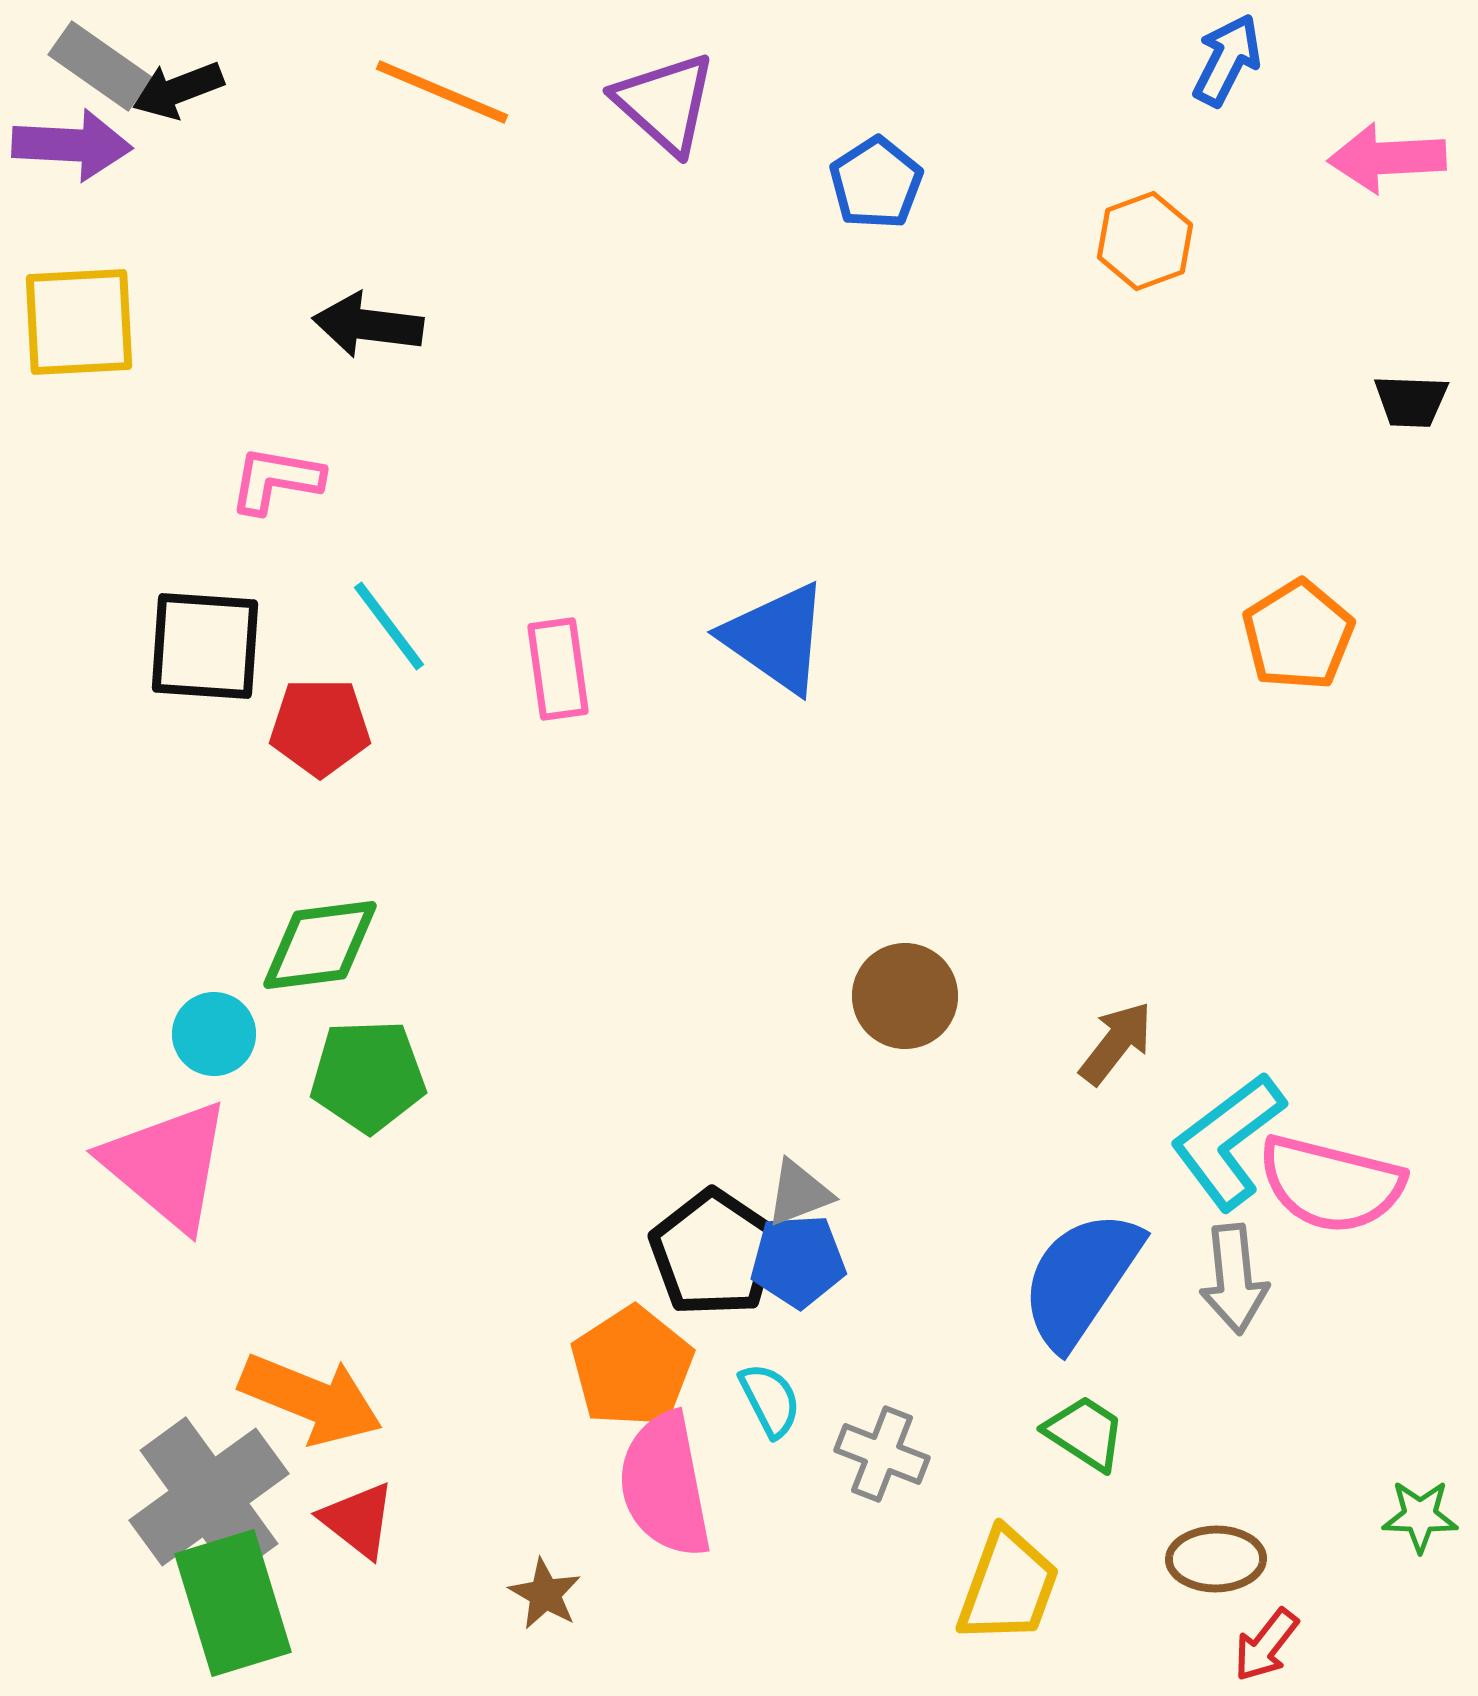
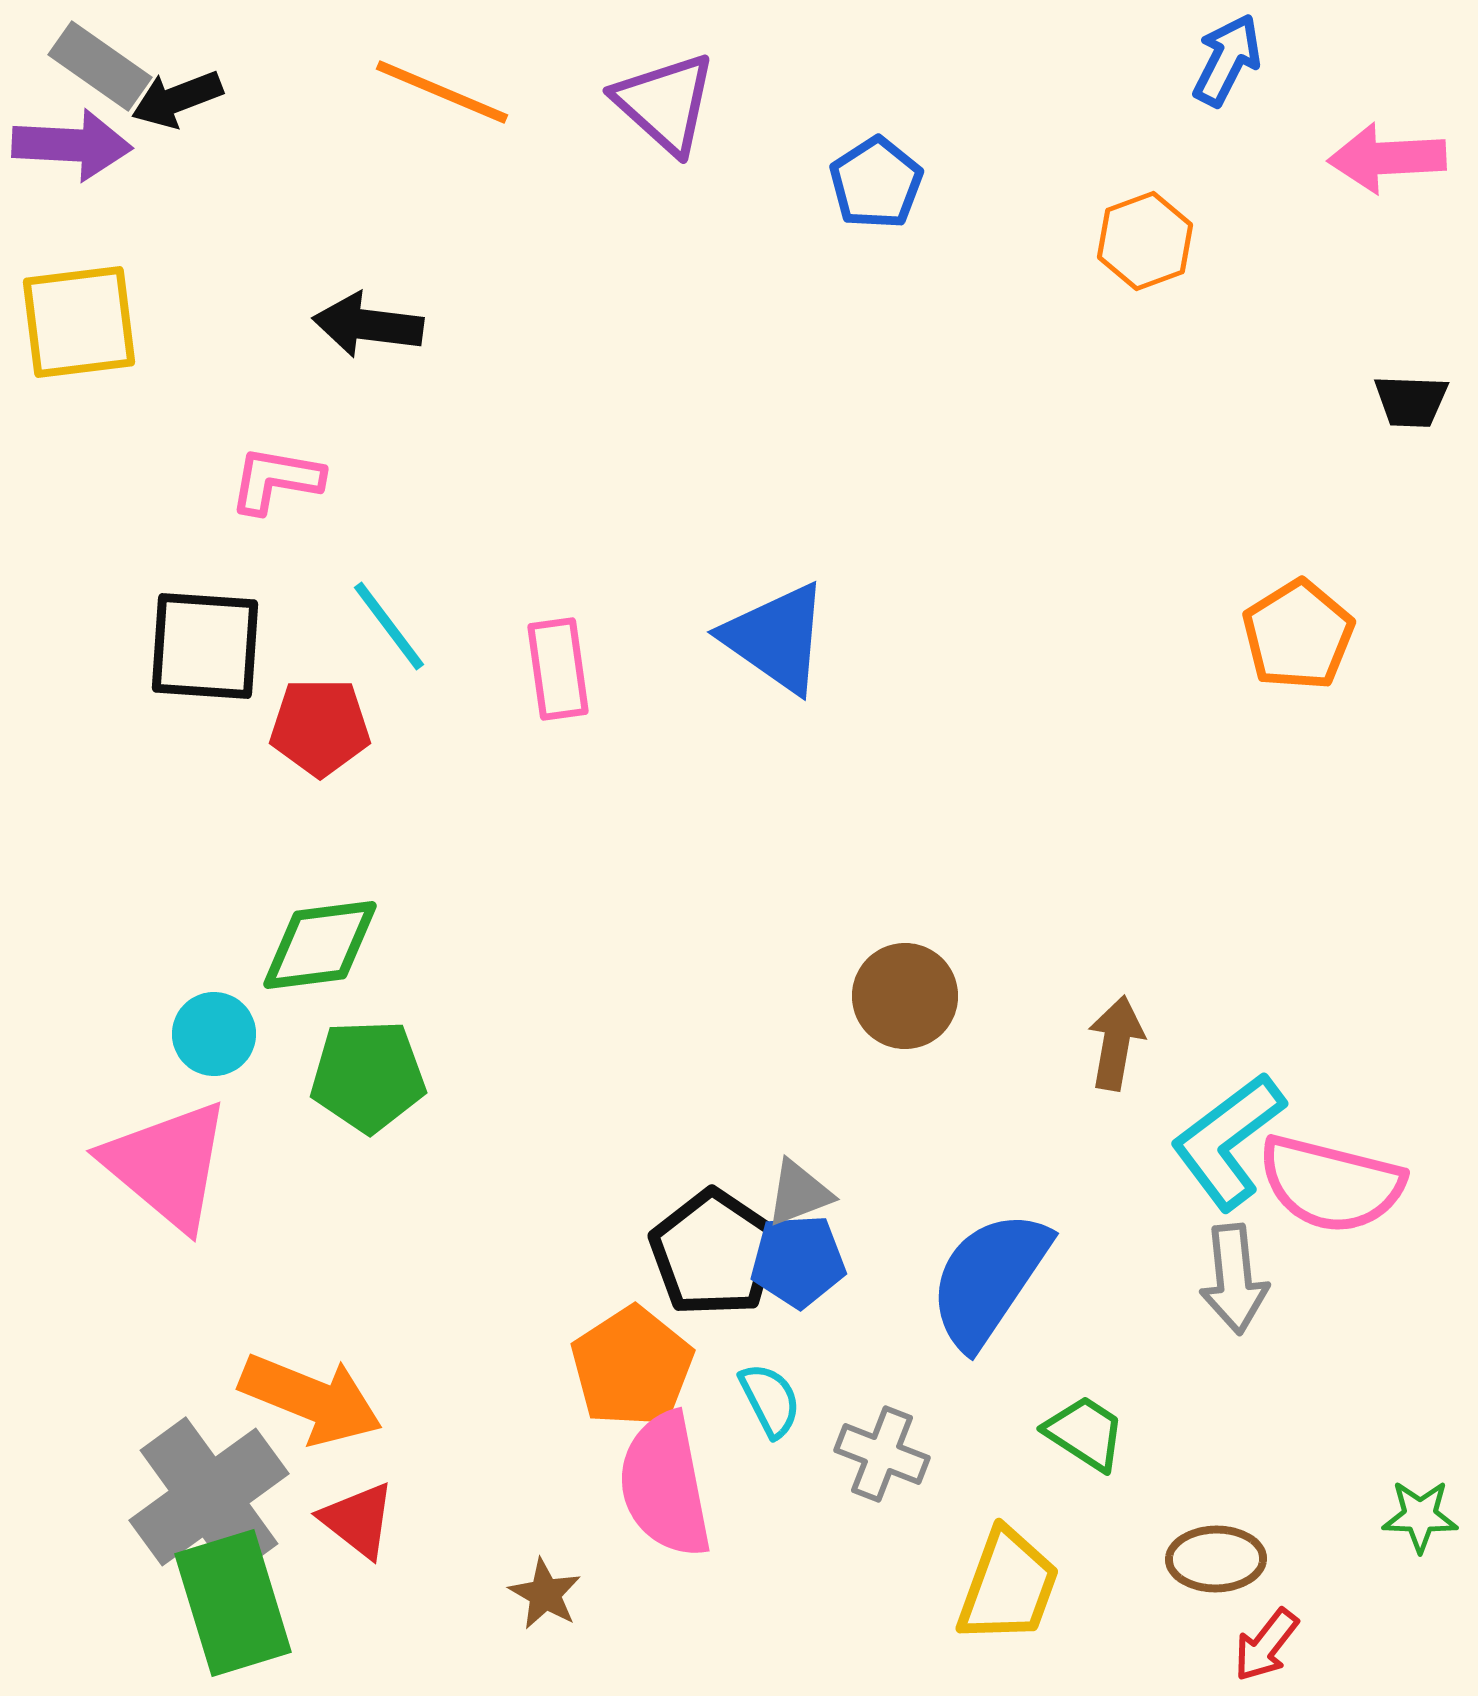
black arrow at (178, 90): moved 1 px left, 9 px down
yellow square at (79, 322): rotated 4 degrees counterclockwise
brown arrow at (1116, 1043): rotated 28 degrees counterclockwise
blue semicircle at (1081, 1279): moved 92 px left
